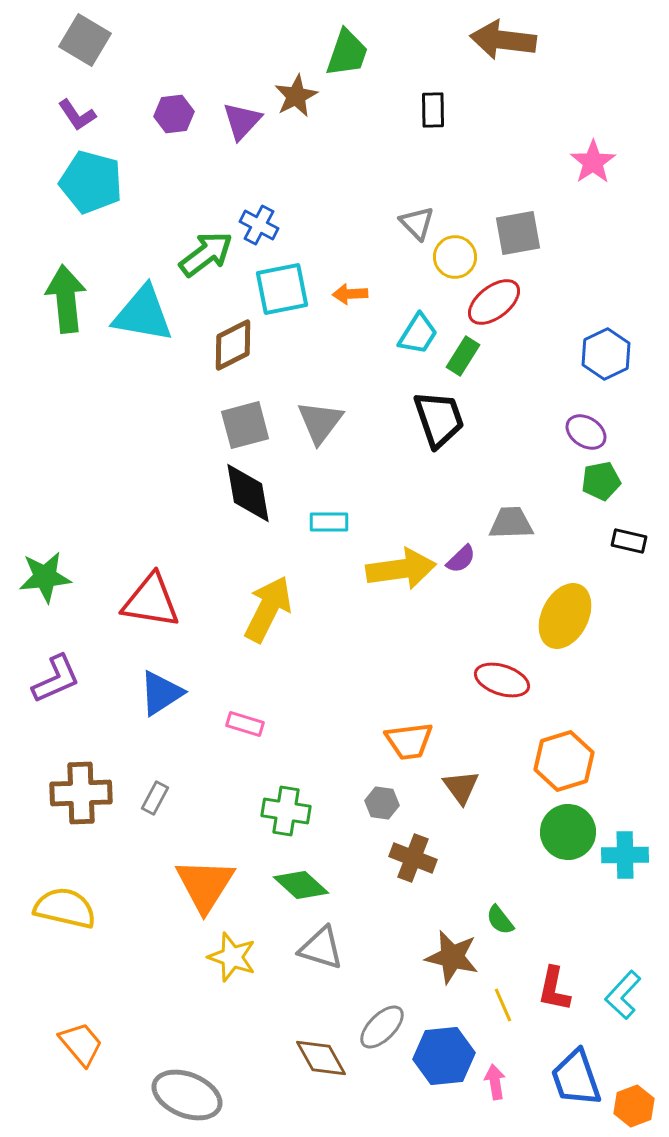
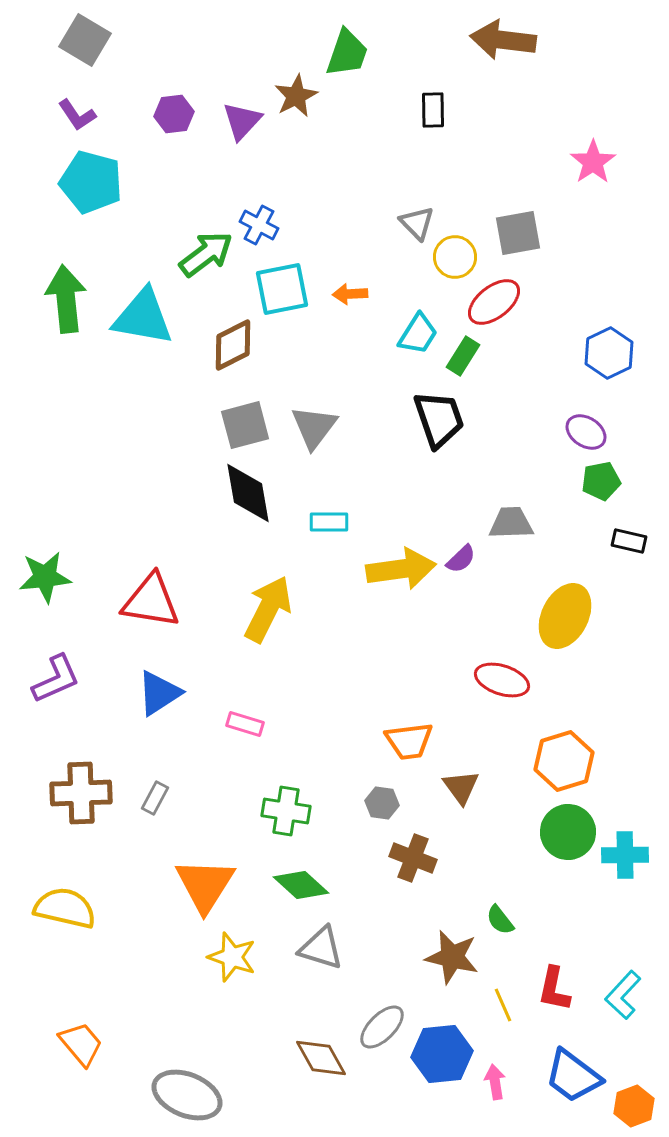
cyan triangle at (143, 314): moved 3 px down
blue hexagon at (606, 354): moved 3 px right, 1 px up
gray triangle at (320, 422): moved 6 px left, 5 px down
blue triangle at (161, 693): moved 2 px left
blue hexagon at (444, 1056): moved 2 px left, 2 px up
blue trapezoid at (576, 1078): moved 3 px left, 2 px up; rotated 34 degrees counterclockwise
